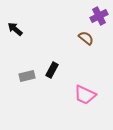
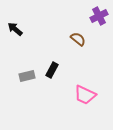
brown semicircle: moved 8 px left, 1 px down
